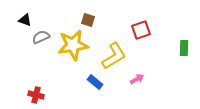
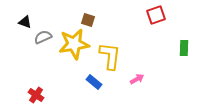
black triangle: moved 2 px down
red square: moved 15 px right, 15 px up
gray semicircle: moved 2 px right
yellow star: moved 1 px right, 1 px up
yellow L-shape: moved 4 px left; rotated 52 degrees counterclockwise
blue rectangle: moved 1 px left
red cross: rotated 21 degrees clockwise
